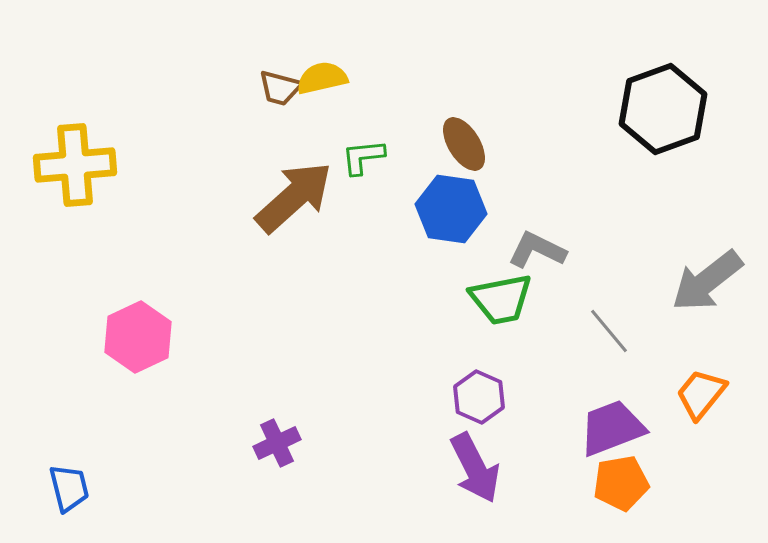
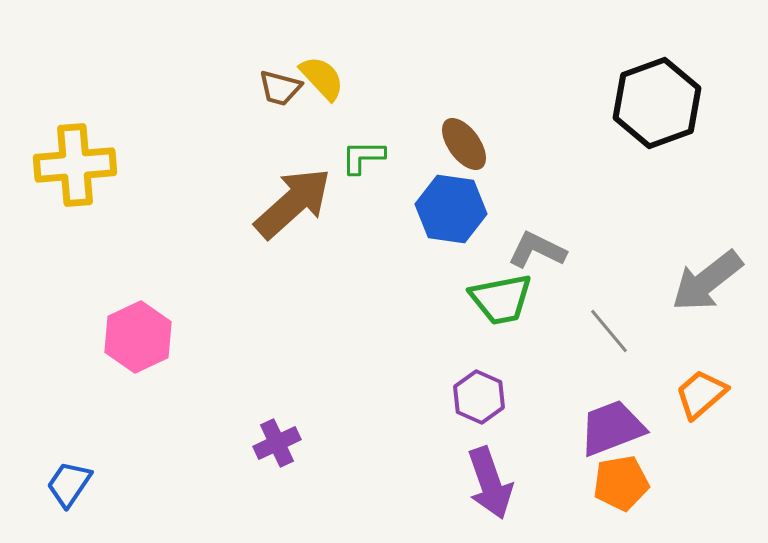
yellow semicircle: rotated 60 degrees clockwise
black hexagon: moved 6 px left, 6 px up
brown ellipse: rotated 4 degrees counterclockwise
green L-shape: rotated 6 degrees clockwise
brown arrow: moved 1 px left, 6 px down
orange trapezoid: rotated 10 degrees clockwise
purple arrow: moved 15 px right, 15 px down; rotated 8 degrees clockwise
blue trapezoid: moved 4 px up; rotated 132 degrees counterclockwise
